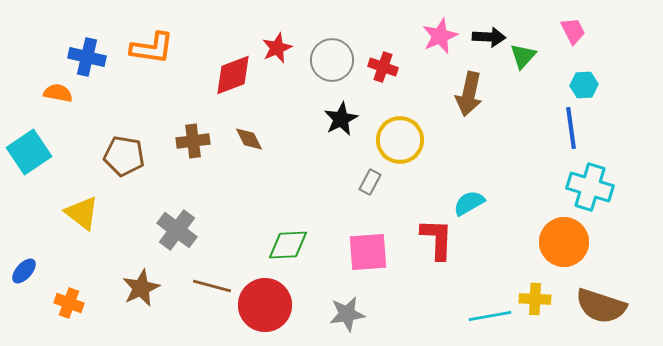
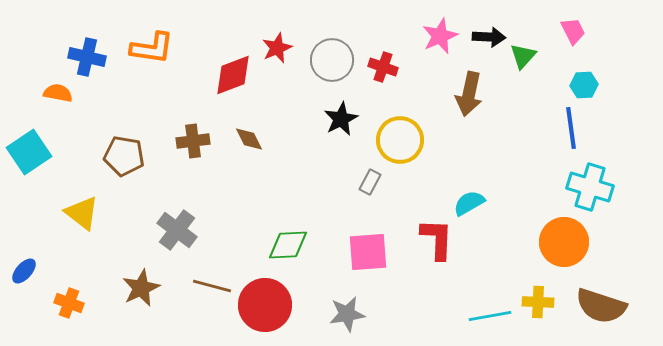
yellow cross: moved 3 px right, 3 px down
